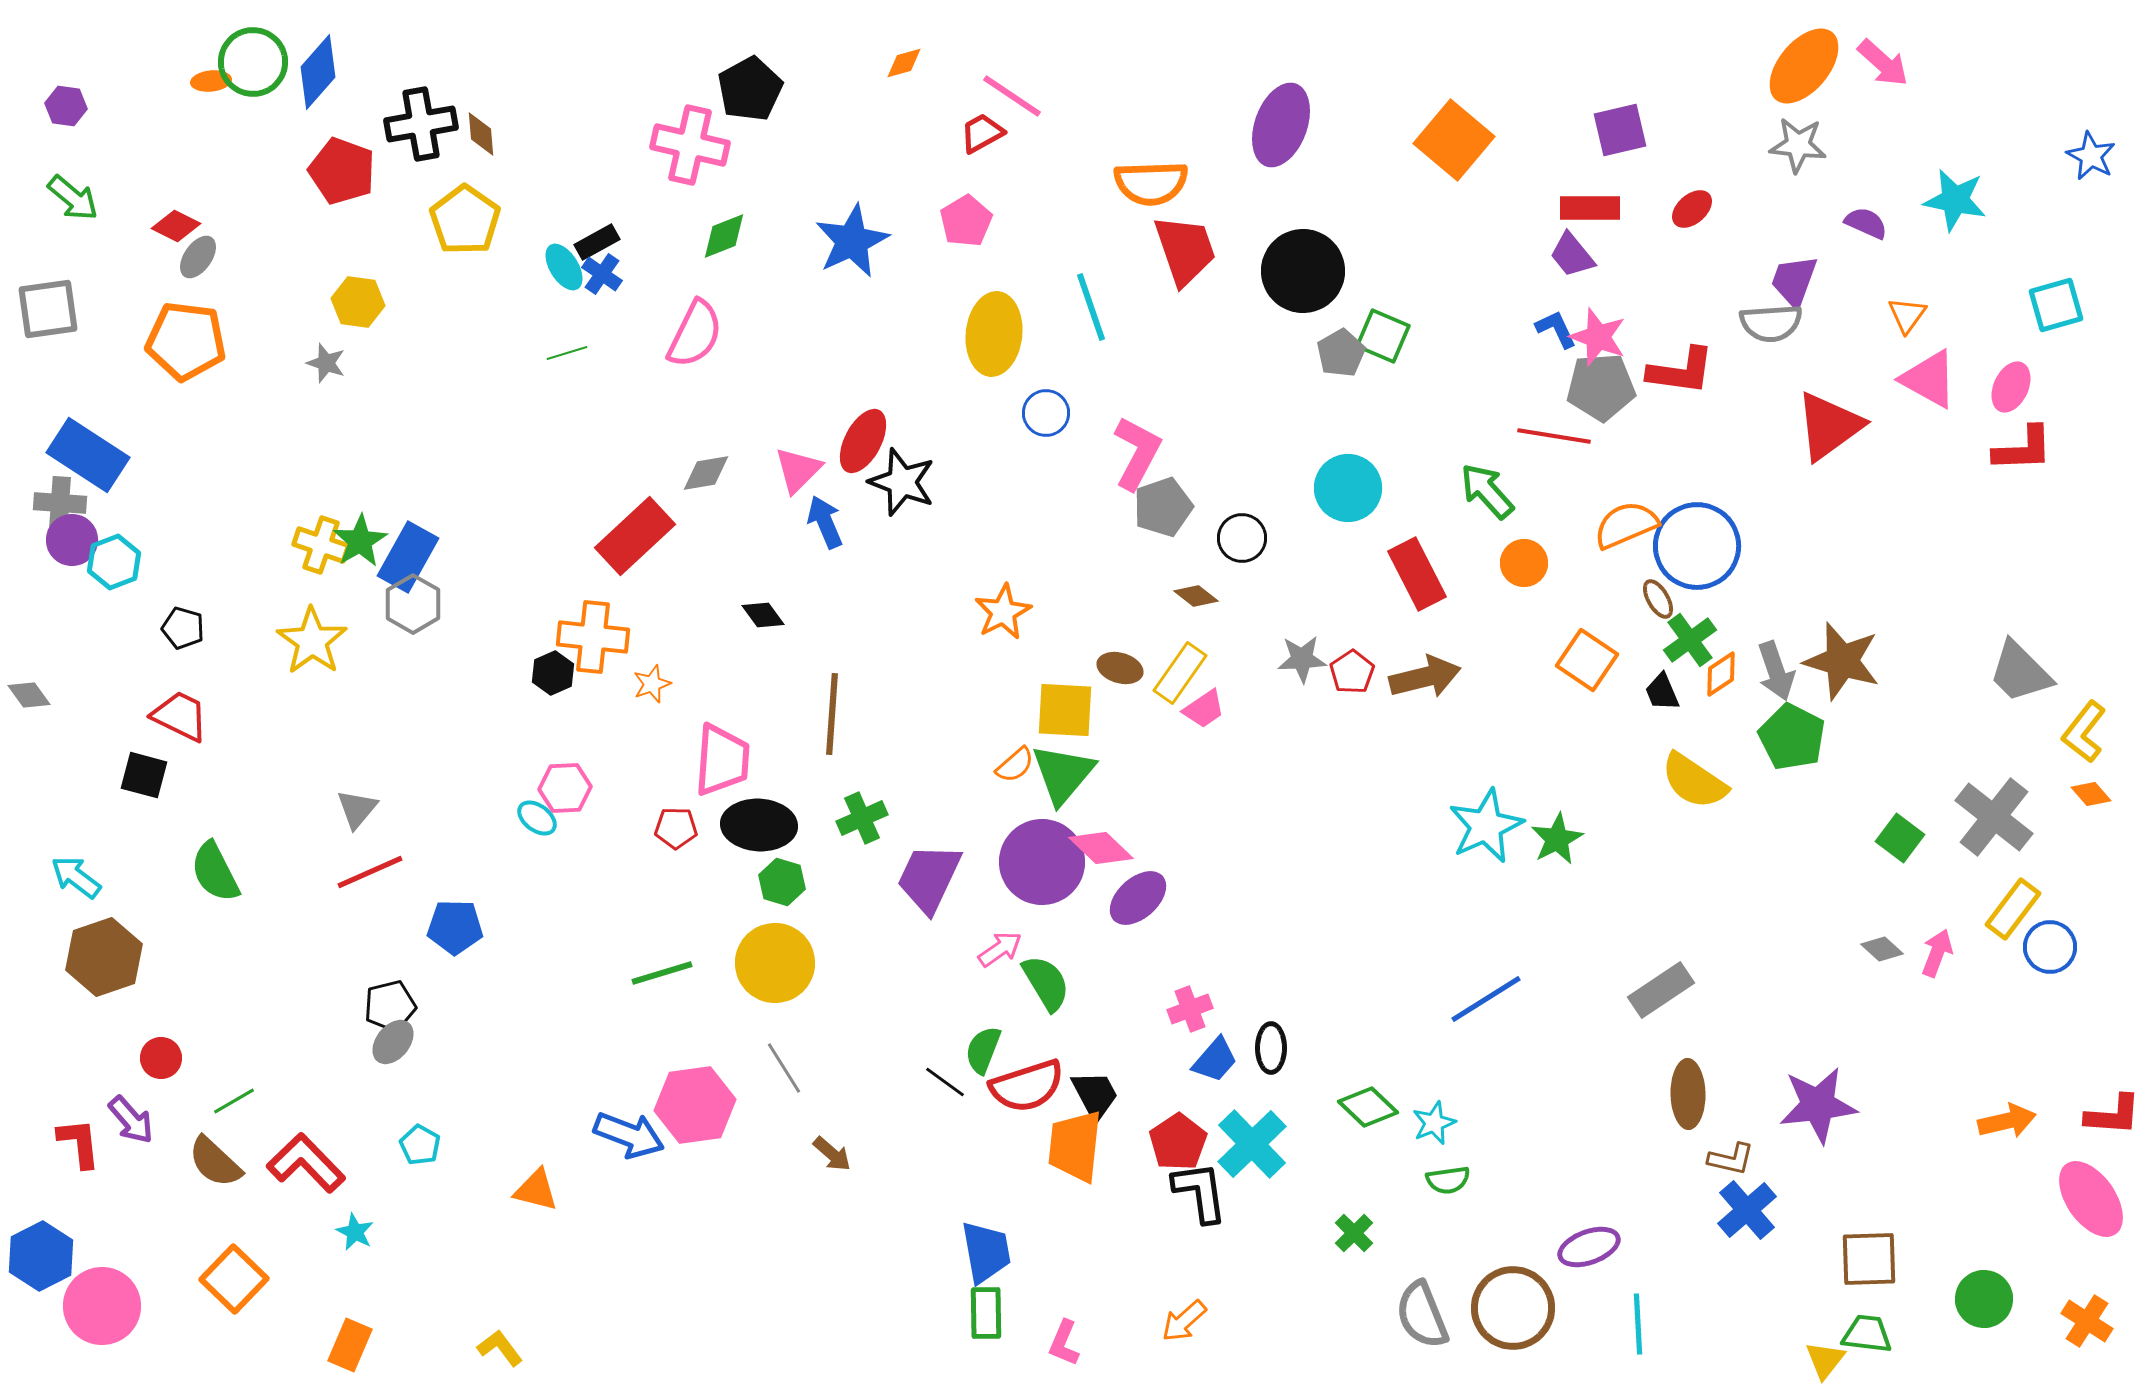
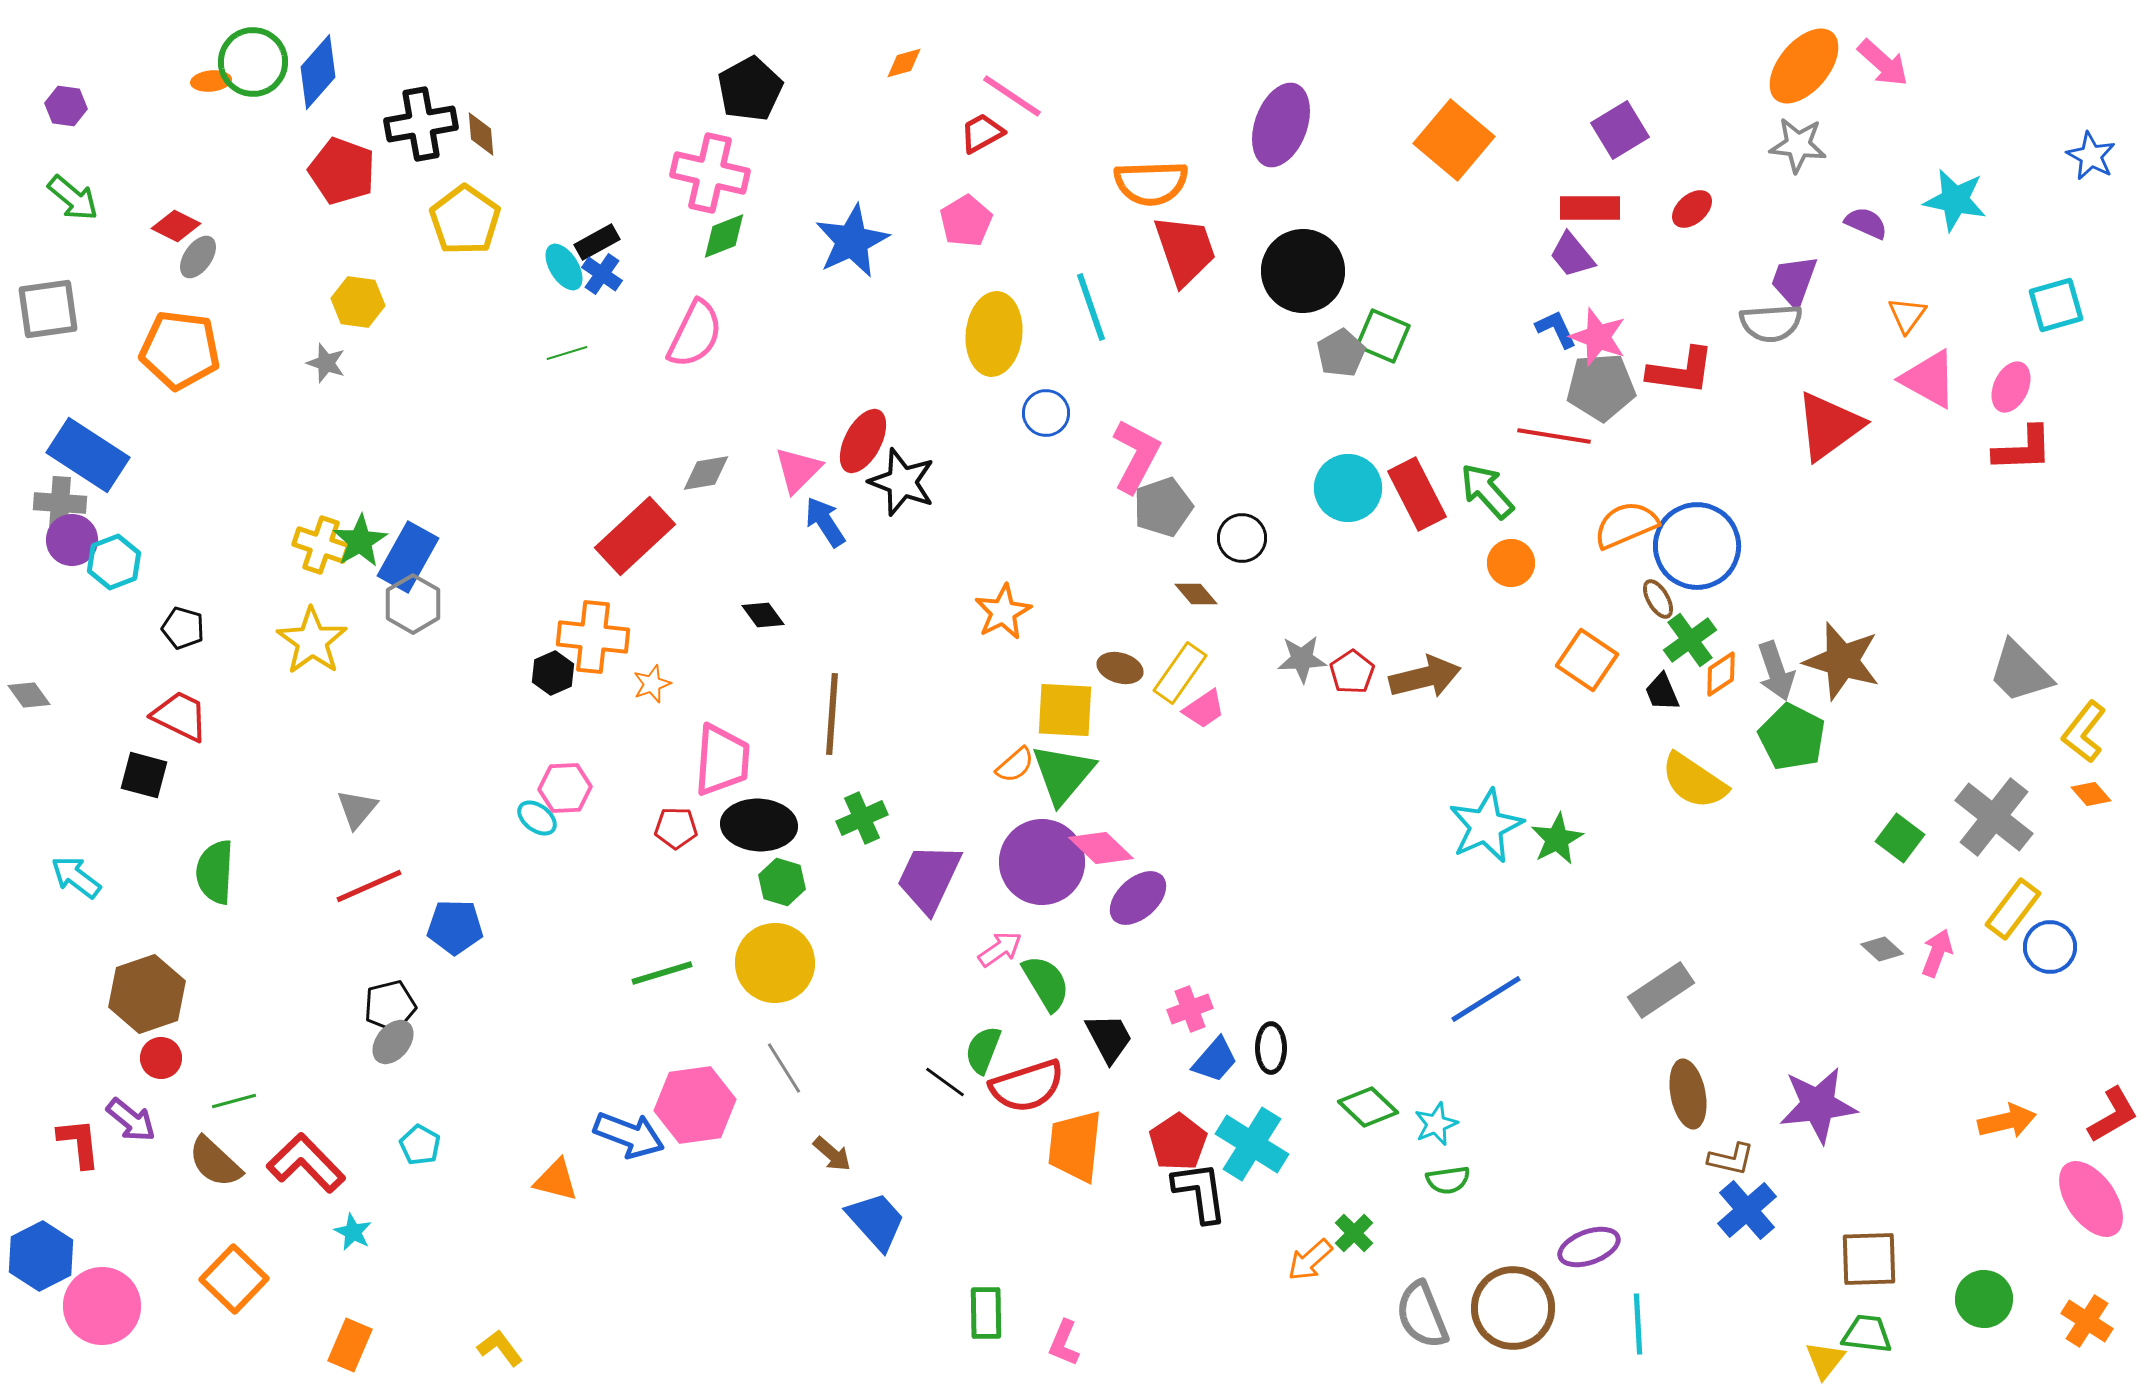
purple square at (1620, 130): rotated 18 degrees counterclockwise
pink cross at (690, 145): moved 20 px right, 28 px down
orange pentagon at (186, 341): moved 6 px left, 9 px down
pink L-shape at (1137, 453): moved 1 px left, 3 px down
blue arrow at (825, 522): rotated 10 degrees counterclockwise
orange circle at (1524, 563): moved 13 px left
red rectangle at (1417, 574): moved 80 px up
brown diamond at (1196, 596): moved 2 px up; rotated 12 degrees clockwise
green semicircle at (215, 872): rotated 30 degrees clockwise
red line at (370, 872): moved 1 px left, 14 px down
brown hexagon at (104, 957): moved 43 px right, 37 px down
brown ellipse at (1688, 1094): rotated 10 degrees counterclockwise
black trapezoid at (1095, 1095): moved 14 px right, 57 px up
green line at (234, 1101): rotated 15 degrees clockwise
red L-shape at (2113, 1115): rotated 34 degrees counterclockwise
purple arrow at (131, 1120): rotated 10 degrees counterclockwise
cyan star at (1434, 1123): moved 2 px right, 1 px down
cyan cross at (1252, 1144): rotated 14 degrees counterclockwise
orange triangle at (536, 1190): moved 20 px right, 10 px up
cyan star at (355, 1232): moved 2 px left
blue trapezoid at (986, 1252): moved 110 px left, 31 px up; rotated 32 degrees counterclockwise
orange arrow at (1184, 1321): moved 126 px right, 61 px up
